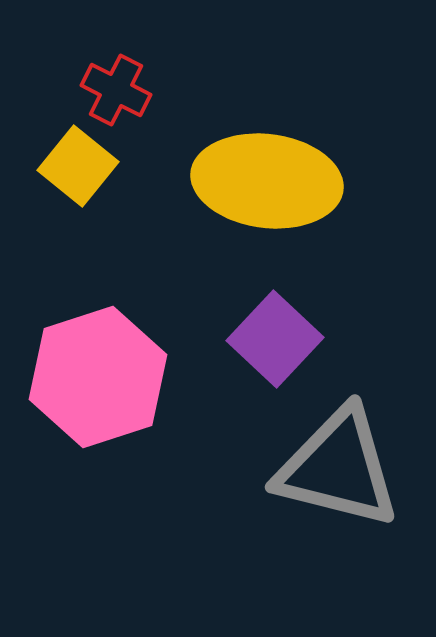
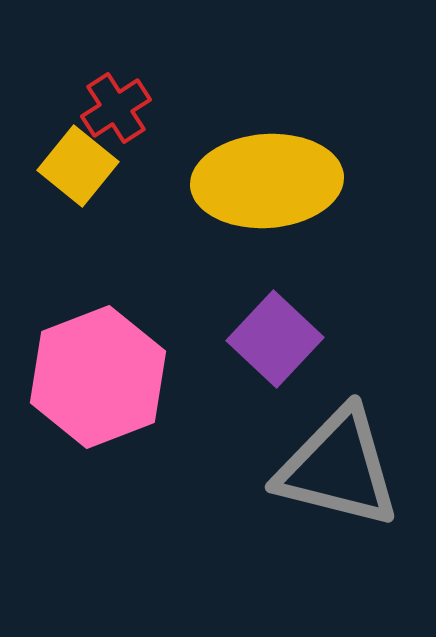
red cross: moved 18 px down; rotated 30 degrees clockwise
yellow ellipse: rotated 11 degrees counterclockwise
pink hexagon: rotated 3 degrees counterclockwise
